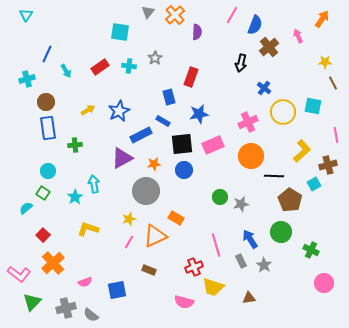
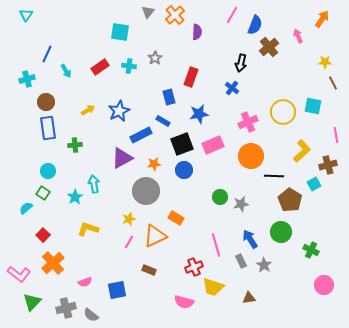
blue cross at (264, 88): moved 32 px left
black square at (182, 144): rotated 15 degrees counterclockwise
pink circle at (324, 283): moved 2 px down
